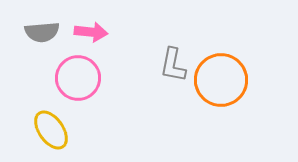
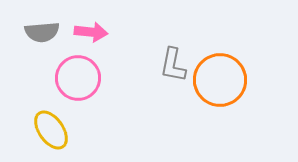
orange circle: moved 1 px left
